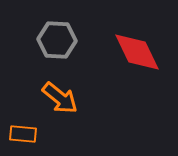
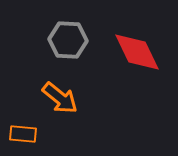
gray hexagon: moved 11 px right
